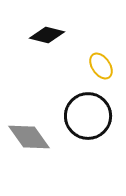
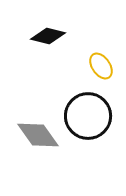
black diamond: moved 1 px right, 1 px down
gray diamond: moved 9 px right, 2 px up
